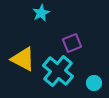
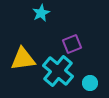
purple square: moved 1 px down
yellow triangle: rotated 36 degrees counterclockwise
cyan circle: moved 4 px left
